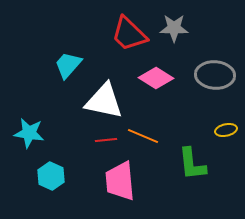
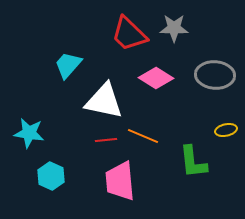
green L-shape: moved 1 px right, 2 px up
